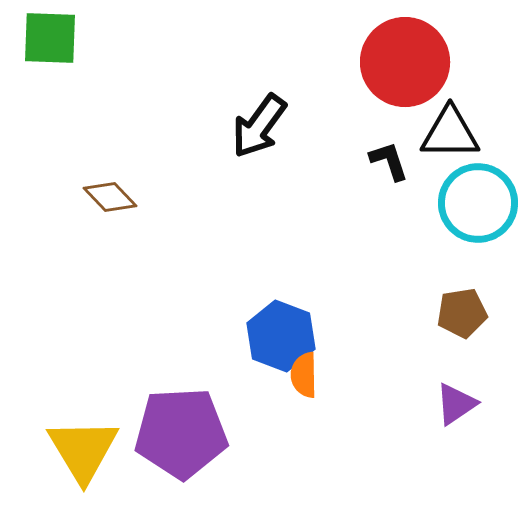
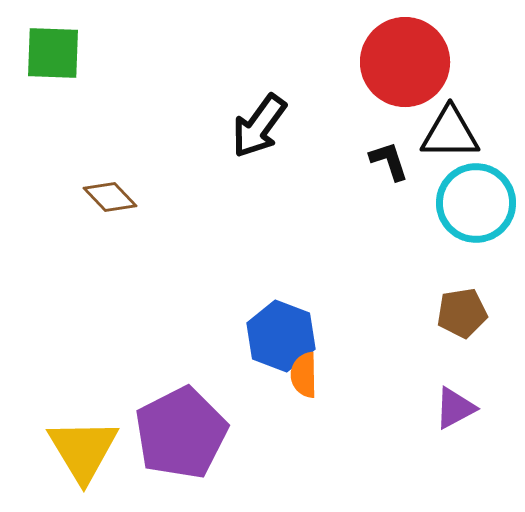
green square: moved 3 px right, 15 px down
cyan circle: moved 2 px left
purple triangle: moved 1 px left, 4 px down; rotated 6 degrees clockwise
purple pentagon: rotated 24 degrees counterclockwise
